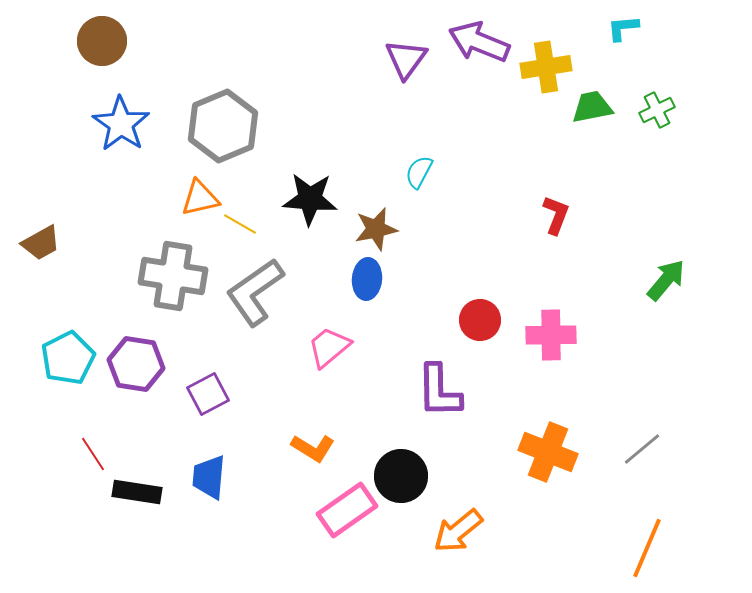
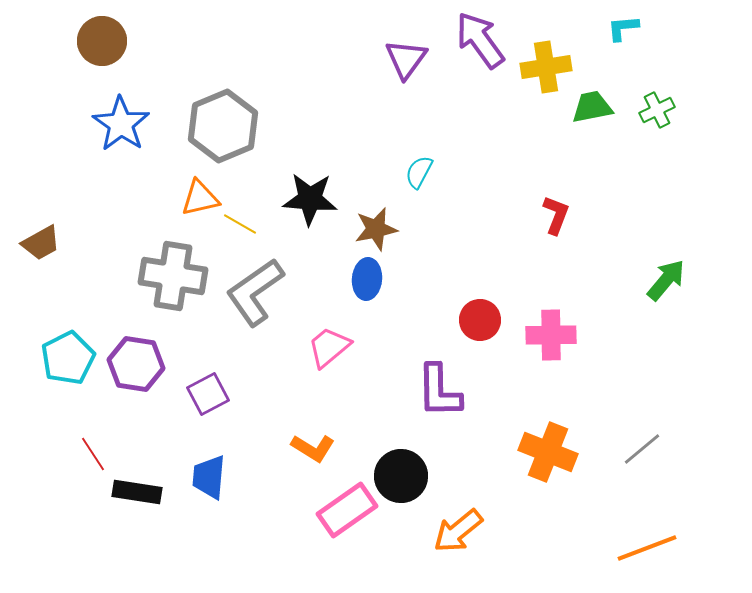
purple arrow: moved 1 px right, 2 px up; rotated 32 degrees clockwise
orange line: rotated 46 degrees clockwise
